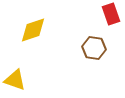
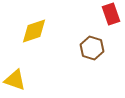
yellow diamond: moved 1 px right, 1 px down
brown hexagon: moved 2 px left; rotated 10 degrees clockwise
